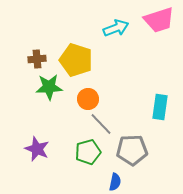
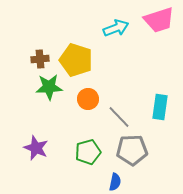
brown cross: moved 3 px right
gray line: moved 18 px right, 7 px up
purple star: moved 1 px left, 1 px up
